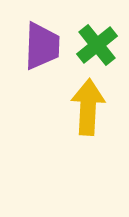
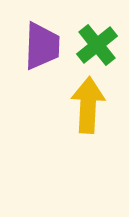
yellow arrow: moved 2 px up
